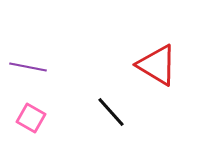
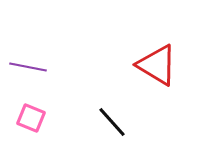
black line: moved 1 px right, 10 px down
pink square: rotated 8 degrees counterclockwise
